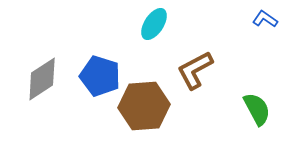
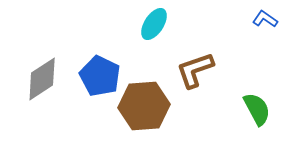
brown L-shape: rotated 9 degrees clockwise
blue pentagon: rotated 9 degrees clockwise
